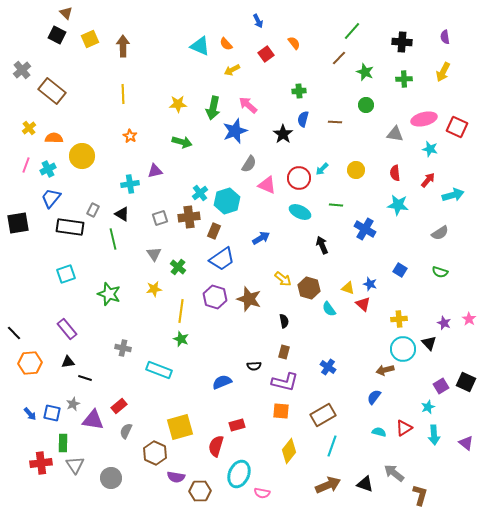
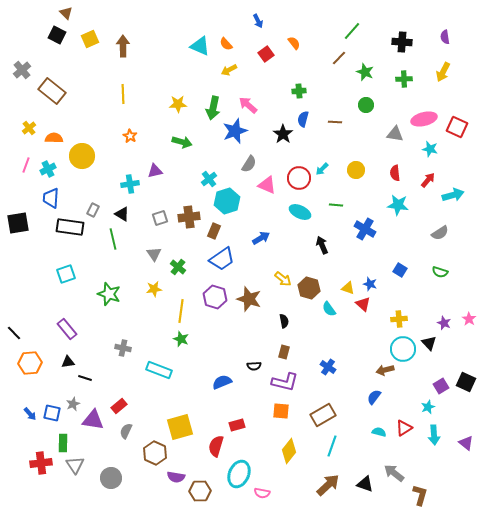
yellow arrow at (232, 70): moved 3 px left
cyan cross at (200, 193): moved 9 px right, 14 px up
blue trapezoid at (51, 198): rotated 35 degrees counterclockwise
brown arrow at (328, 485): rotated 20 degrees counterclockwise
